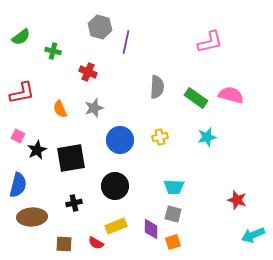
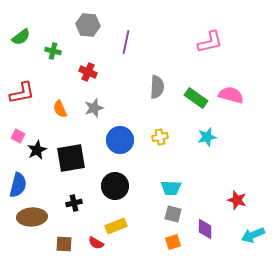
gray hexagon: moved 12 px left, 2 px up; rotated 10 degrees counterclockwise
cyan trapezoid: moved 3 px left, 1 px down
purple diamond: moved 54 px right
